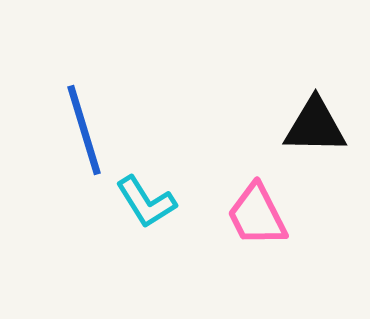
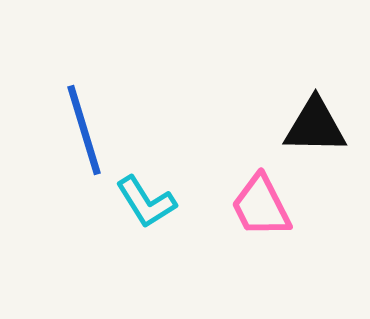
pink trapezoid: moved 4 px right, 9 px up
